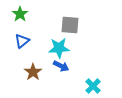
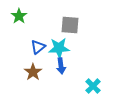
green star: moved 1 px left, 2 px down
blue triangle: moved 16 px right, 6 px down
blue arrow: rotated 56 degrees clockwise
